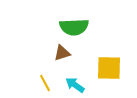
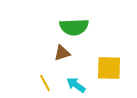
cyan arrow: moved 1 px right
